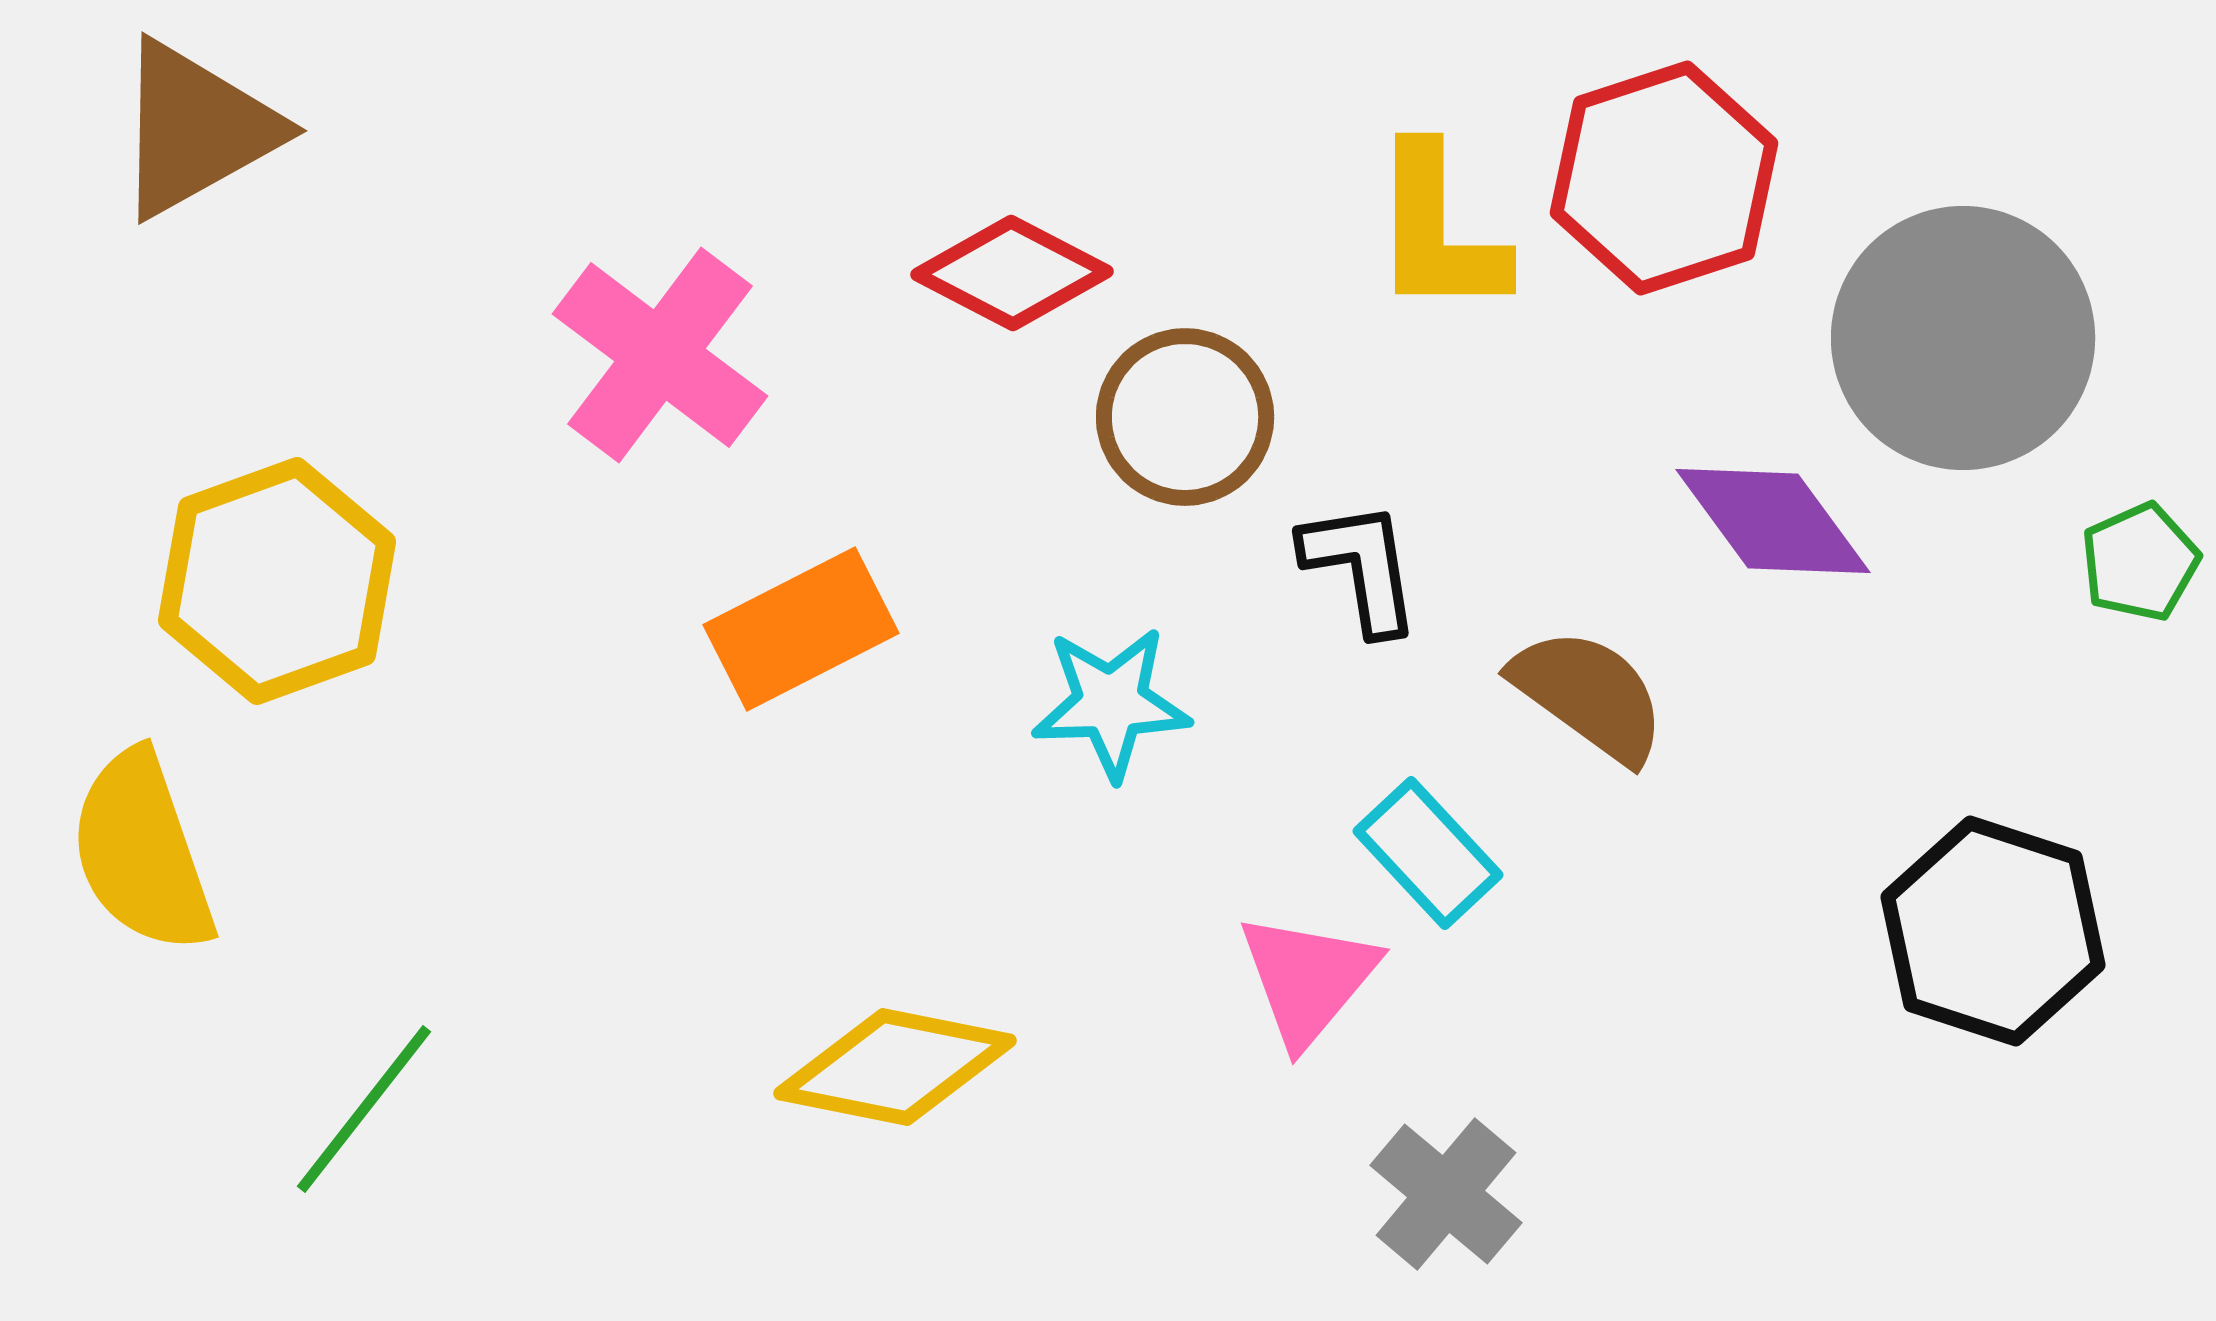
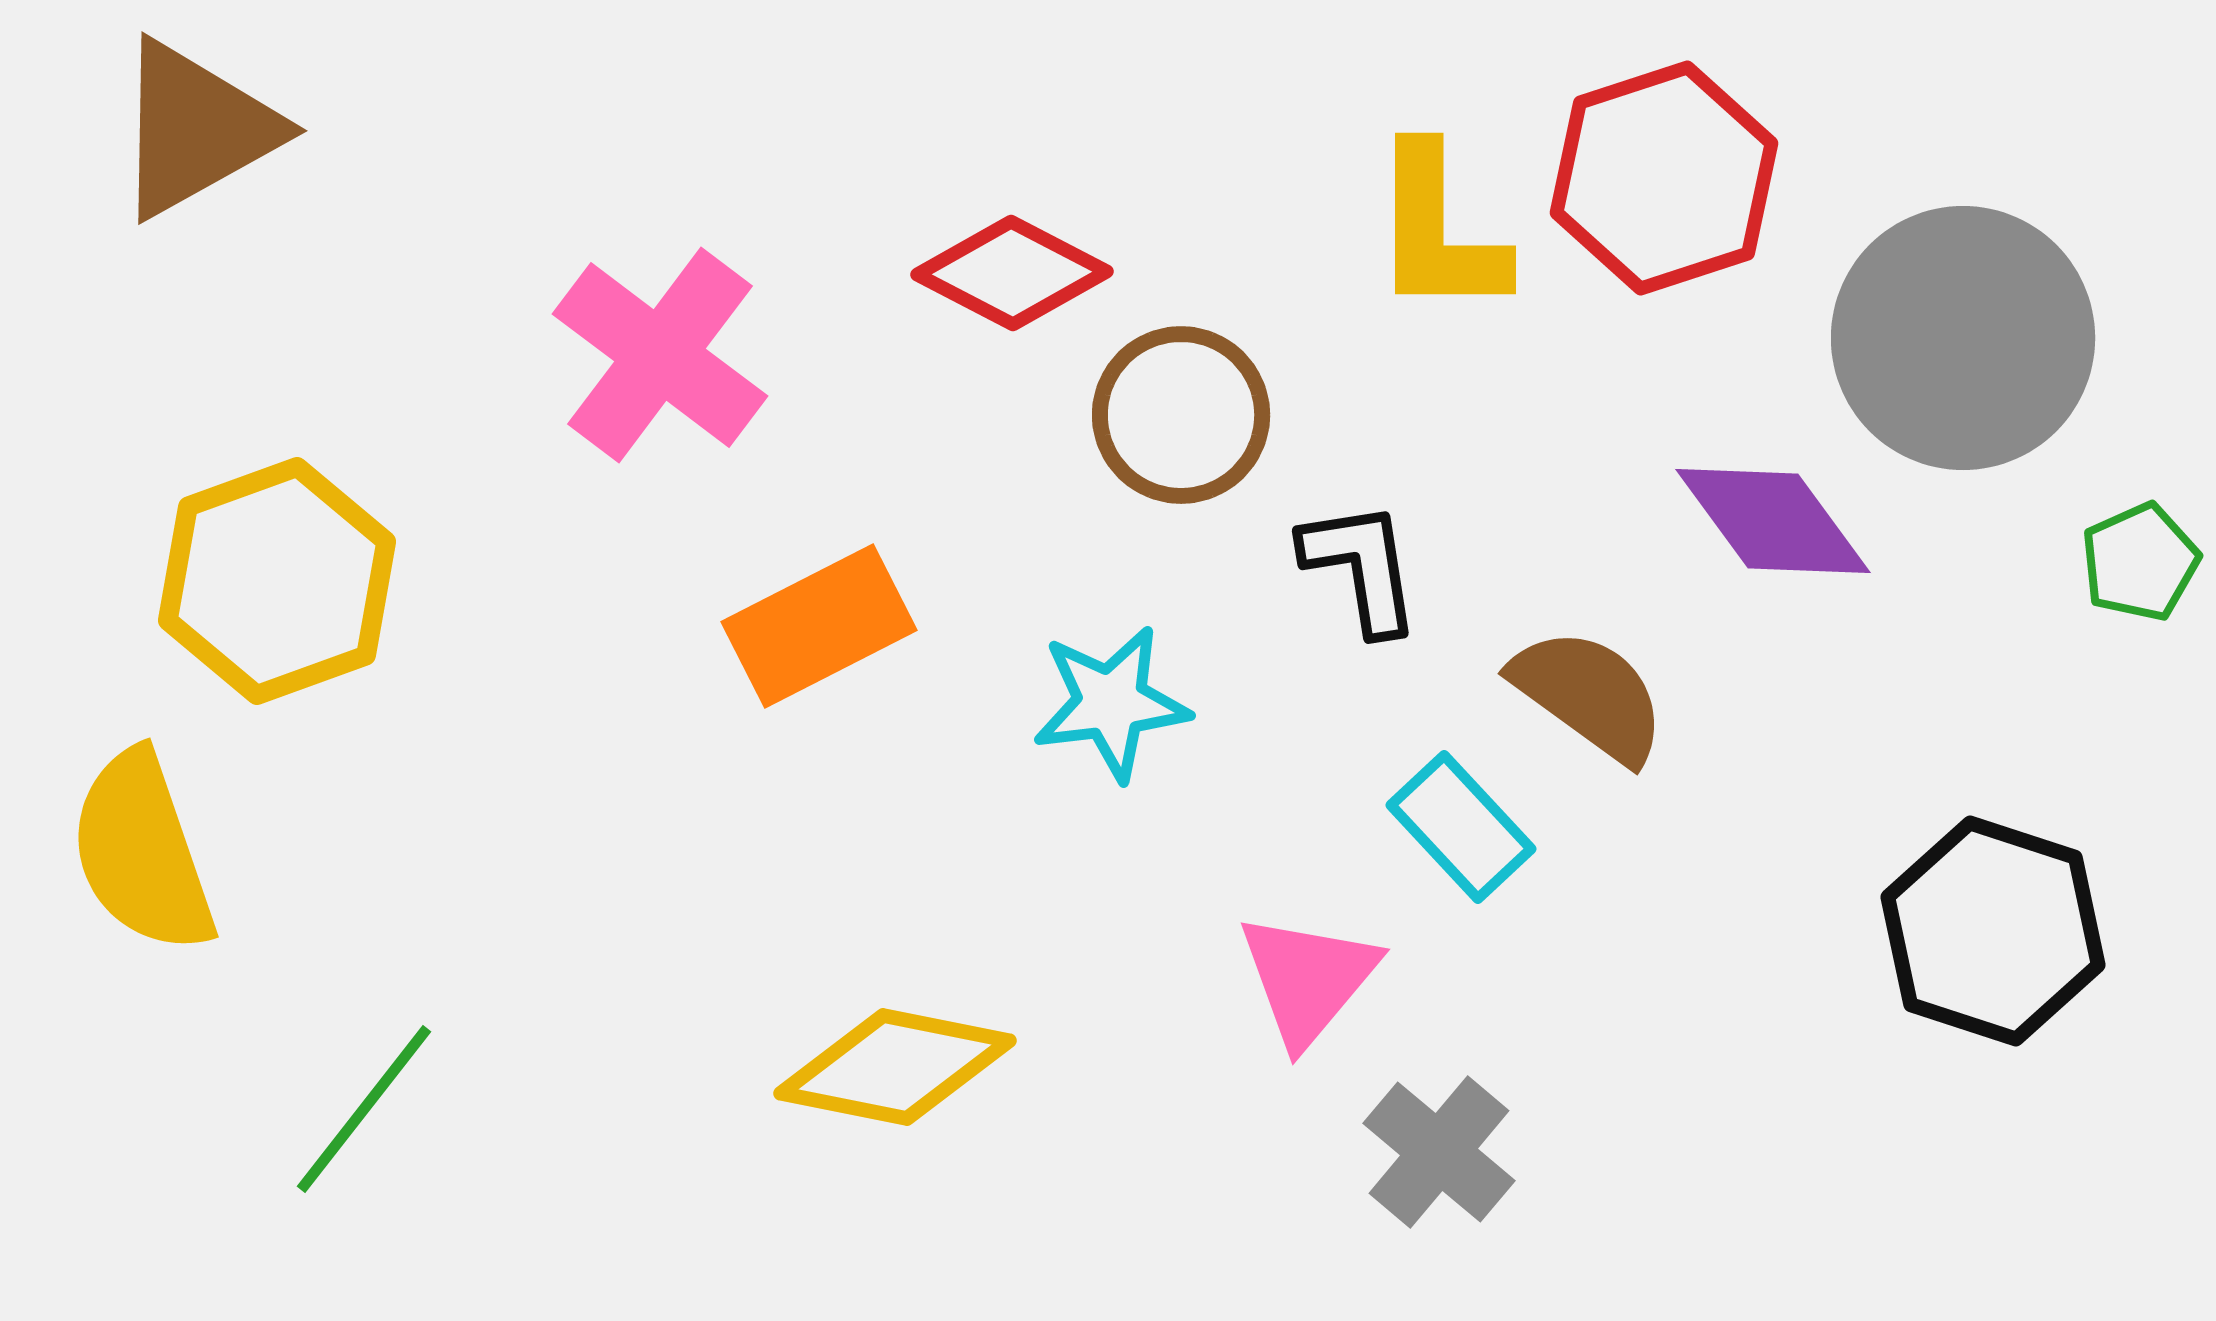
brown circle: moved 4 px left, 2 px up
orange rectangle: moved 18 px right, 3 px up
cyan star: rotated 5 degrees counterclockwise
cyan rectangle: moved 33 px right, 26 px up
gray cross: moved 7 px left, 42 px up
